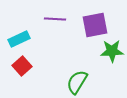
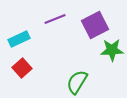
purple line: rotated 25 degrees counterclockwise
purple square: rotated 16 degrees counterclockwise
green star: moved 1 px up
red square: moved 2 px down
